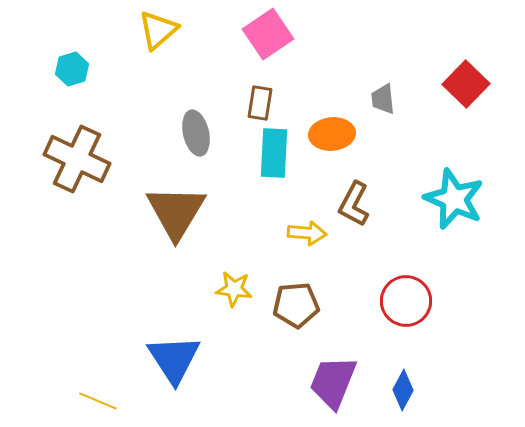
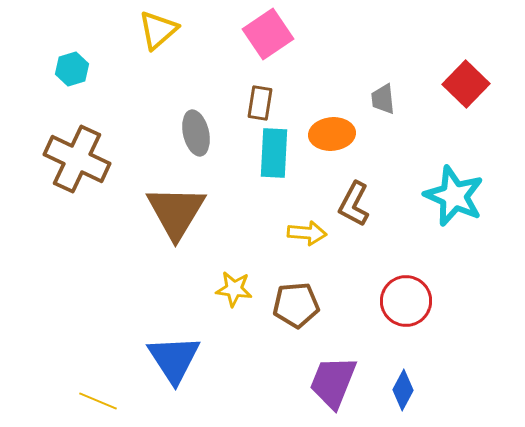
cyan star: moved 3 px up
